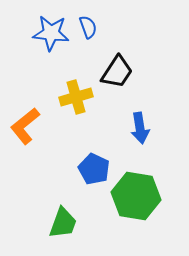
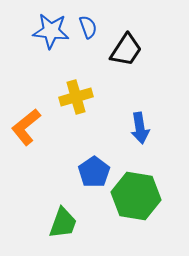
blue star: moved 2 px up
black trapezoid: moved 9 px right, 22 px up
orange L-shape: moved 1 px right, 1 px down
blue pentagon: moved 3 px down; rotated 12 degrees clockwise
